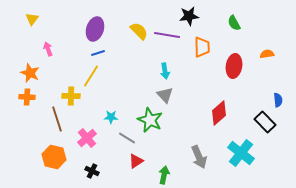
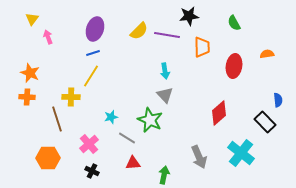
yellow semicircle: rotated 90 degrees clockwise
pink arrow: moved 12 px up
blue line: moved 5 px left
yellow cross: moved 1 px down
cyan star: rotated 16 degrees counterclockwise
pink cross: moved 2 px right, 6 px down
orange hexagon: moved 6 px left, 1 px down; rotated 15 degrees counterclockwise
red triangle: moved 3 px left, 2 px down; rotated 28 degrees clockwise
